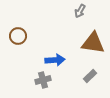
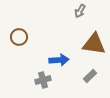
brown circle: moved 1 px right, 1 px down
brown triangle: moved 1 px right, 1 px down
blue arrow: moved 4 px right
